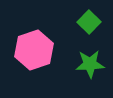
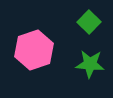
green star: rotated 8 degrees clockwise
